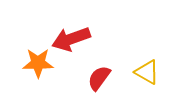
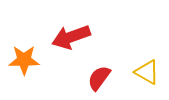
red arrow: moved 2 px up
orange star: moved 14 px left, 3 px up
